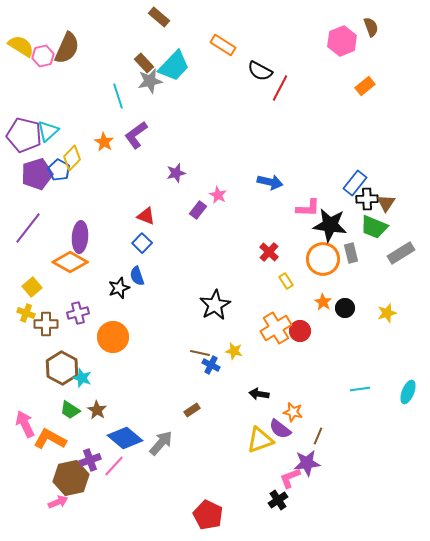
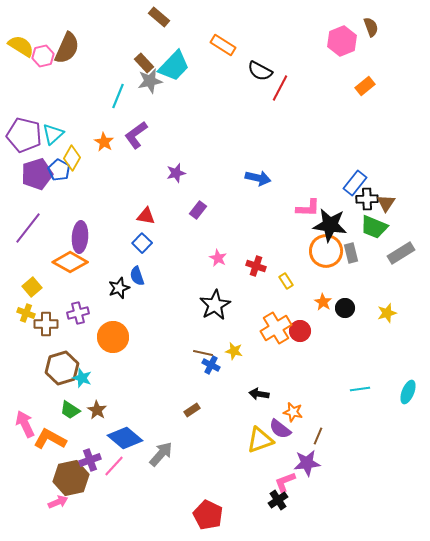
cyan line at (118, 96): rotated 40 degrees clockwise
cyan triangle at (48, 131): moved 5 px right, 3 px down
yellow diamond at (72, 158): rotated 15 degrees counterclockwise
blue arrow at (270, 182): moved 12 px left, 4 px up
pink star at (218, 195): moved 63 px down
red triangle at (146, 216): rotated 12 degrees counterclockwise
red cross at (269, 252): moved 13 px left, 14 px down; rotated 24 degrees counterclockwise
orange circle at (323, 259): moved 3 px right, 8 px up
brown line at (200, 353): moved 3 px right
brown hexagon at (62, 368): rotated 16 degrees clockwise
gray arrow at (161, 443): moved 11 px down
pink L-shape at (290, 478): moved 5 px left, 4 px down
